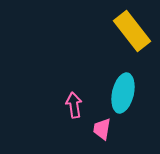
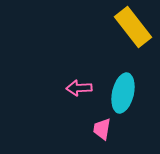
yellow rectangle: moved 1 px right, 4 px up
pink arrow: moved 5 px right, 17 px up; rotated 85 degrees counterclockwise
